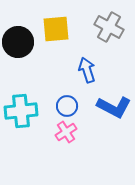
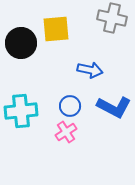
gray cross: moved 3 px right, 9 px up; rotated 16 degrees counterclockwise
black circle: moved 3 px right, 1 px down
blue arrow: moved 3 px right; rotated 120 degrees clockwise
blue circle: moved 3 px right
